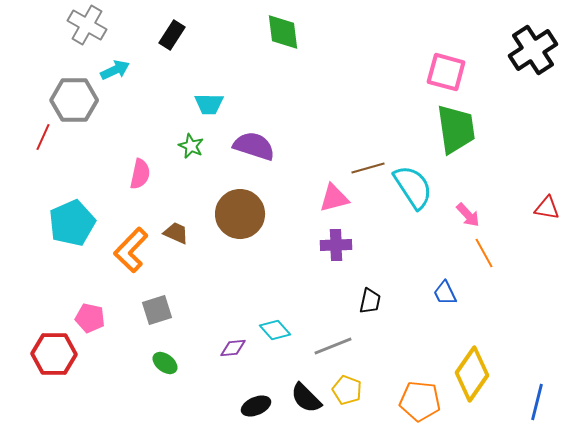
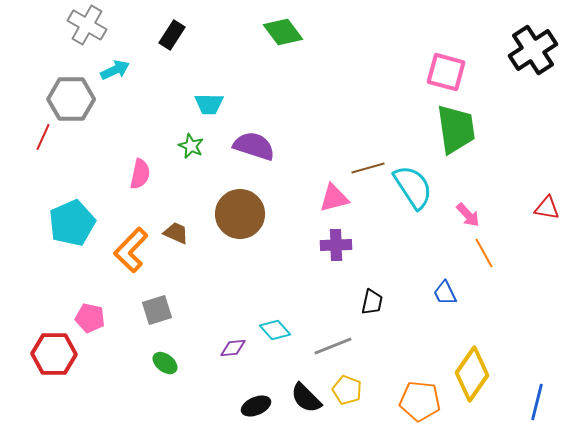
green diamond: rotated 30 degrees counterclockwise
gray hexagon: moved 3 px left, 1 px up
black trapezoid: moved 2 px right, 1 px down
